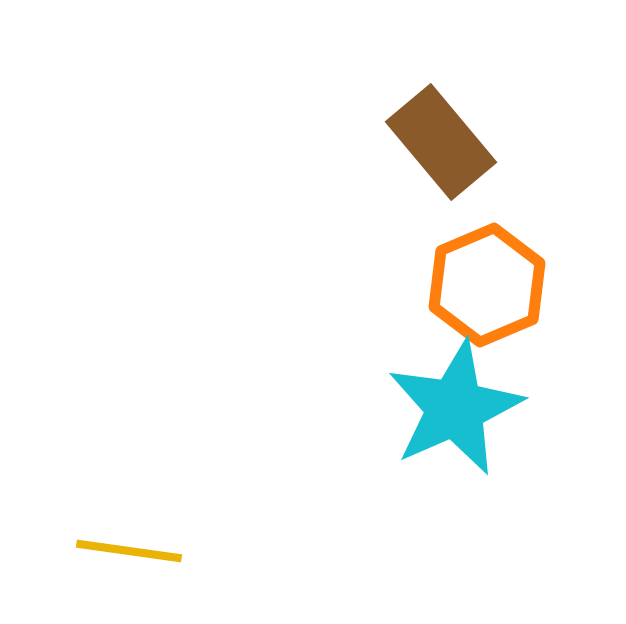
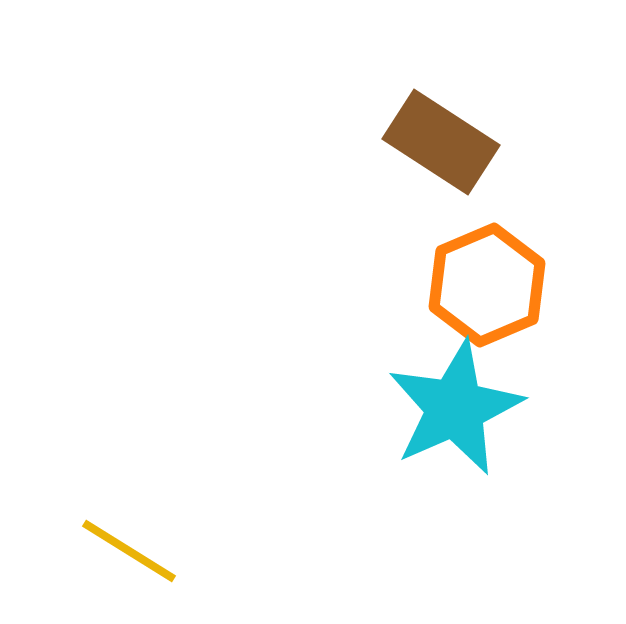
brown rectangle: rotated 17 degrees counterclockwise
yellow line: rotated 24 degrees clockwise
